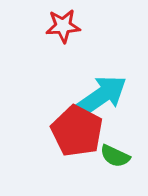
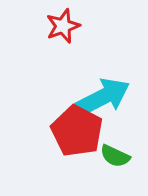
red star: rotated 16 degrees counterclockwise
cyan arrow: moved 2 px right, 1 px down; rotated 8 degrees clockwise
